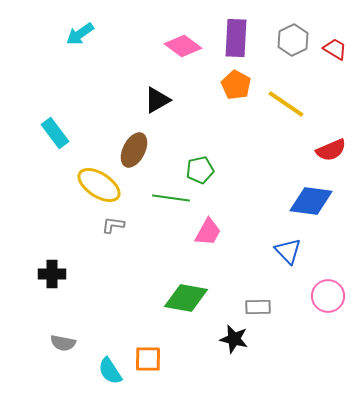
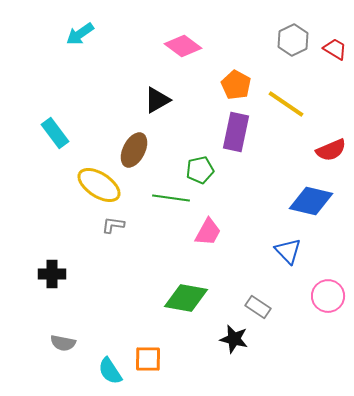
purple rectangle: moved 94 px down; rotated 9 degrees clockwise
blue diamond: rotated 6 degrees clockwise
gray rectangle: rotated 35 degrees clockwise
